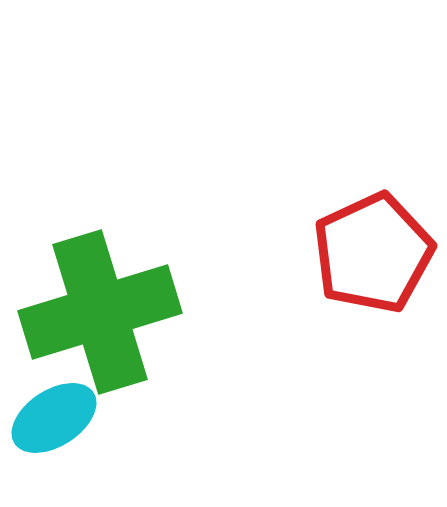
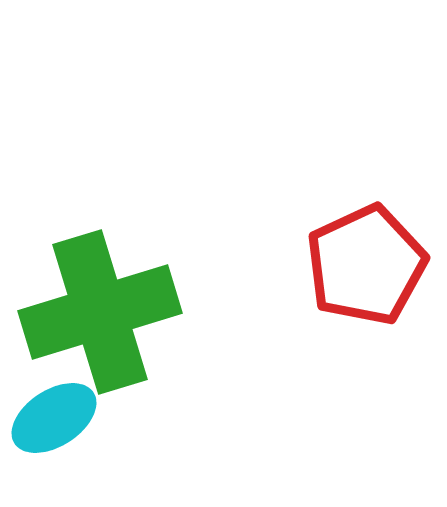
red pentagon: moved 7 px left, 12 px down
